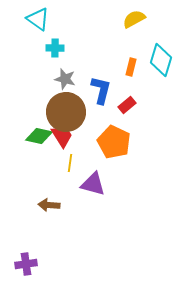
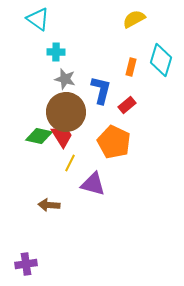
cyan cross: moved 1 px right, 4 px down
yellow line: rotated 18 degrees clockwise
